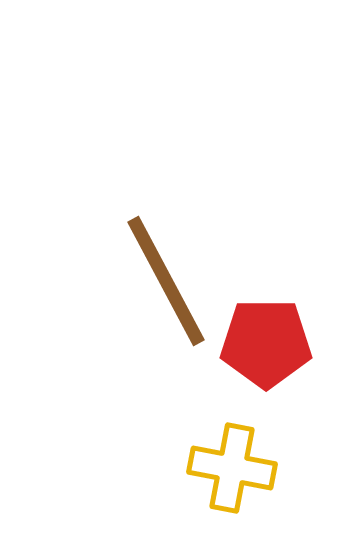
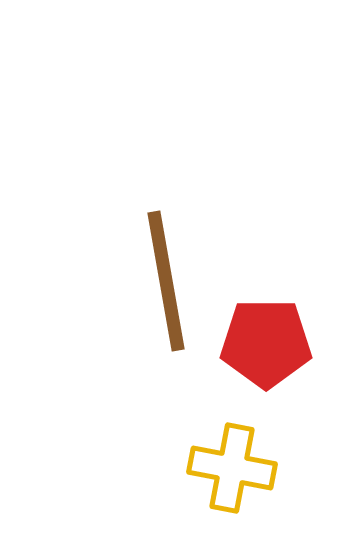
brown line: rotated 18 degrees clockwise
